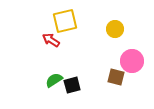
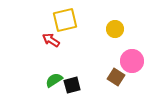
yellow square: moved 1 px up
brown square: rotated 18 degrees clockwise
